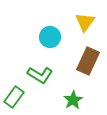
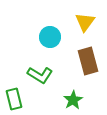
brown rectangle: rotated 40 degrees counterclockwise
green rectangle: moved 2 px down; rotated 50 degrees counterclockwise
